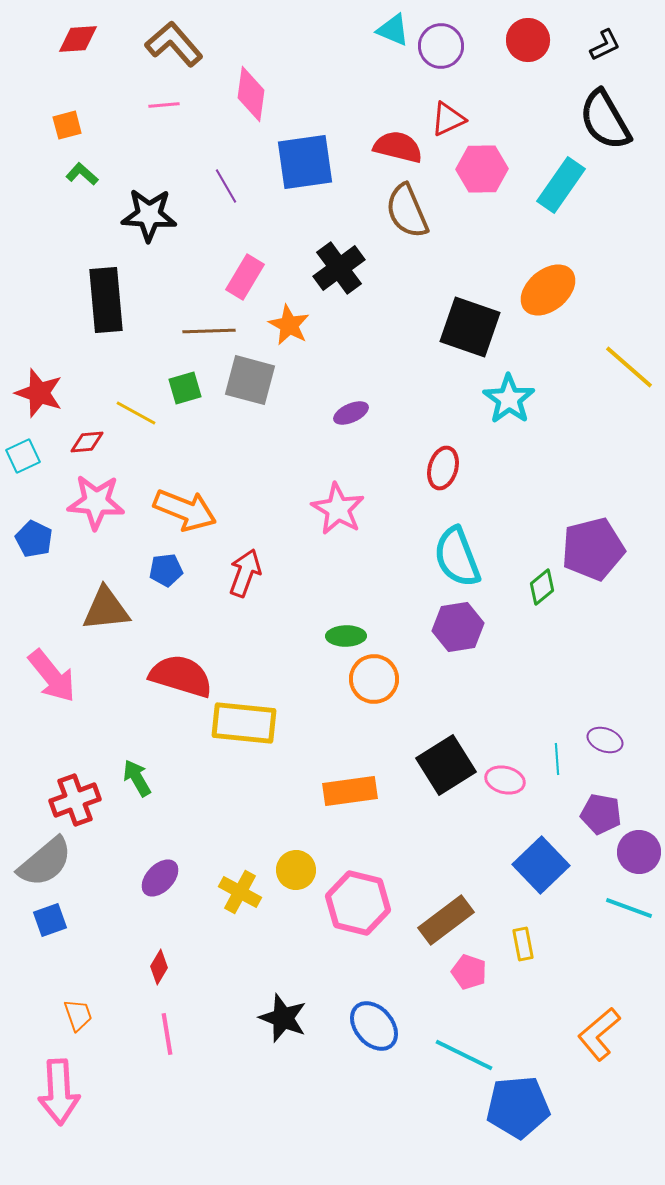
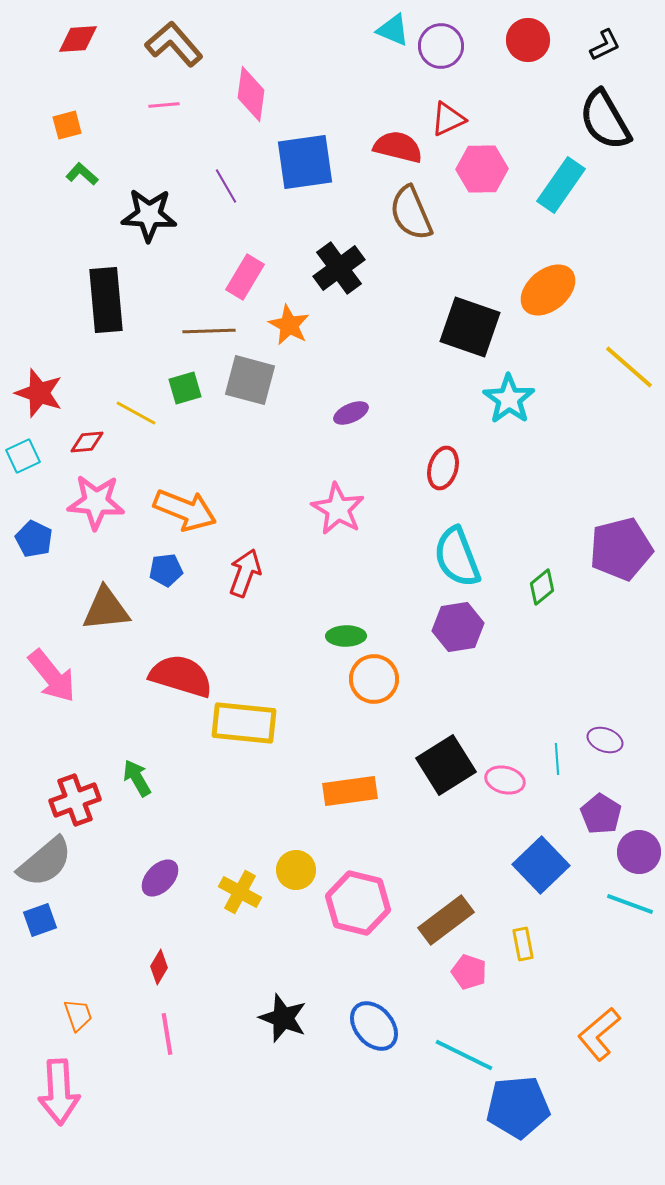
brown semicircle at (407, 211): moved 4 px right, 2 px down
purple pentagon at (593, 549): moved 28 px right
purple pentagon at (601, 814): rotated 21 degrees clockwise
cyan line at (629, 908): moved 1 px right, 4 px up
blue square at (50, 920): moved 10 px left
